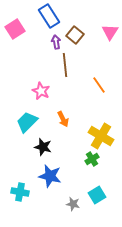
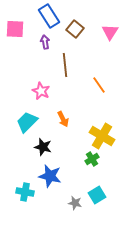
pink square: rotated 36 degrees clockwise
brown square: moved 6 px up
purple arrow: moved 11 px left
yellow cross: moved 1 px right
cyan cross: moved 5 px right
gray star: moved 2 px right, 1 px up
